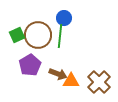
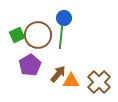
green line: moved 1 px right, 1 px down
brown arrow: rotated 72 degrees counterclockwise
